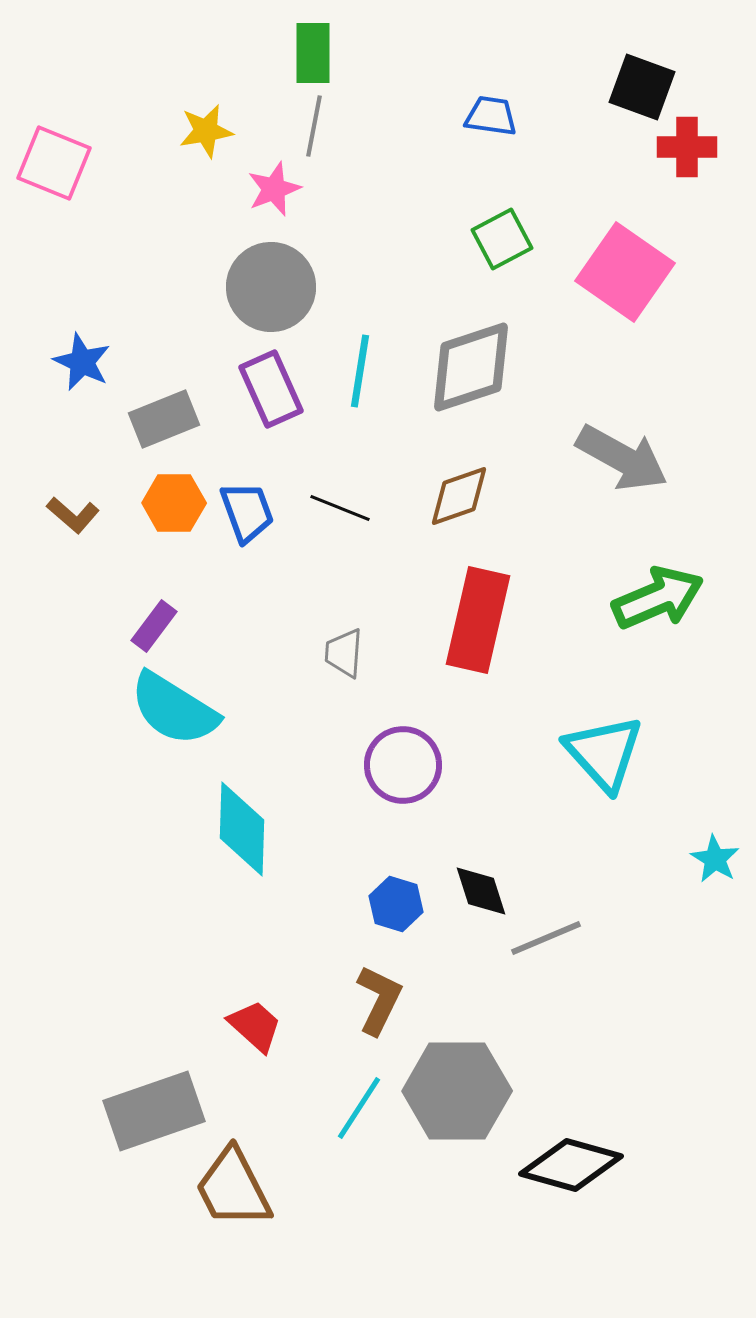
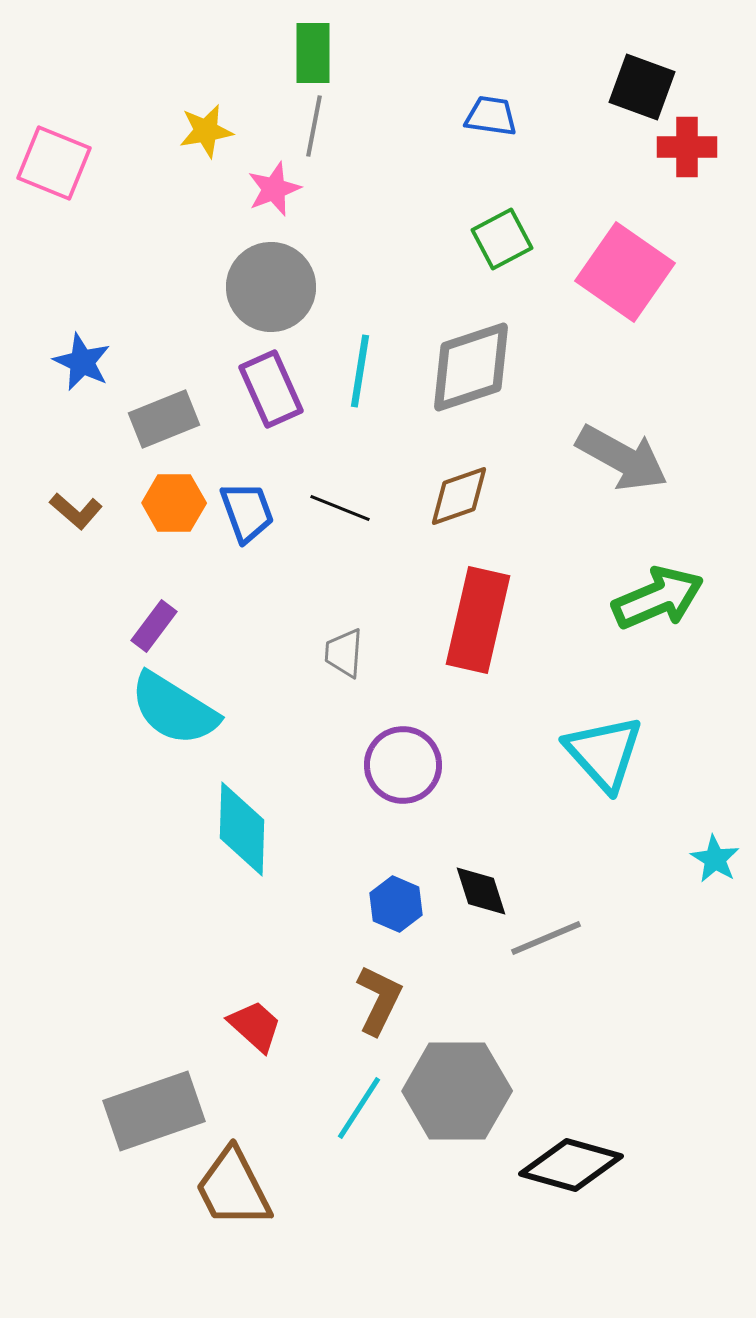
brown L-shape at (73, 515): moved 3 px right, 4 px up
blue hexagon at (396, 904): rotated 6 degrees clockwise
